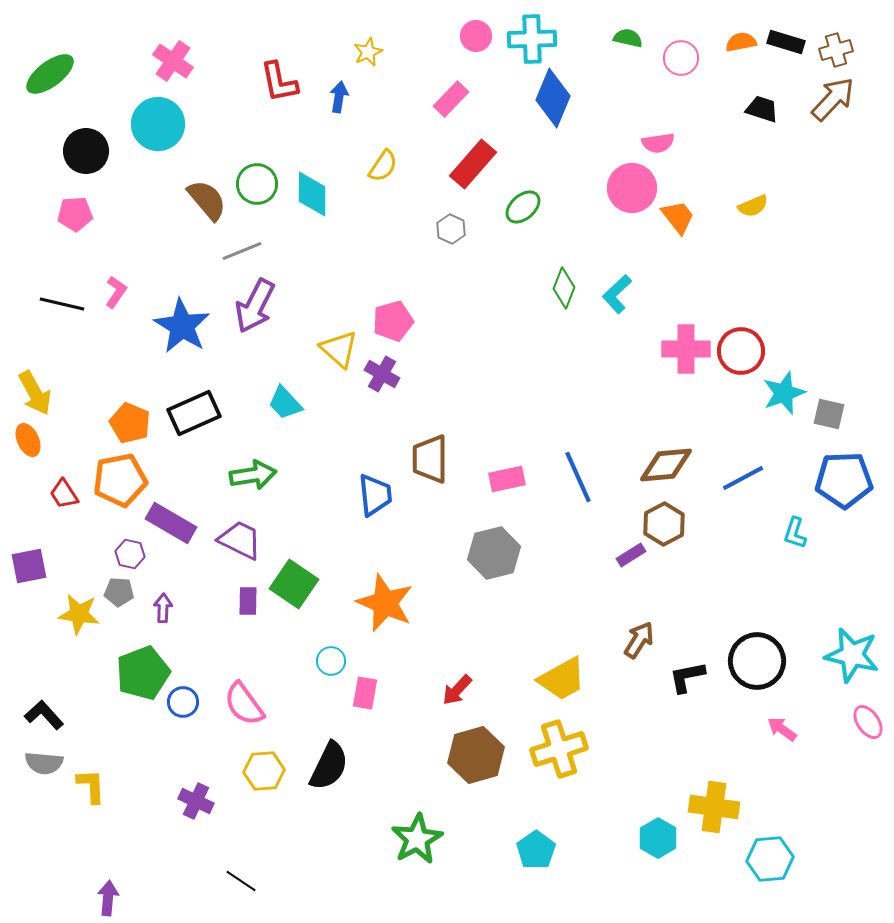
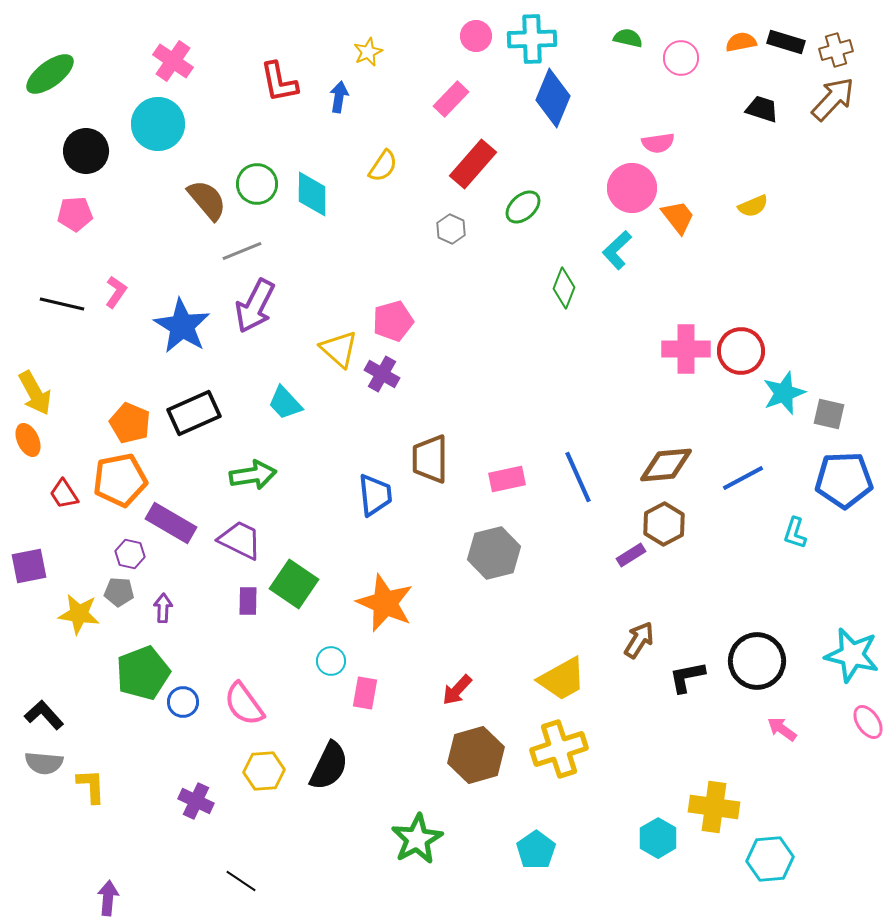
cyan L-shape at (617, 294): moved 44 px up
